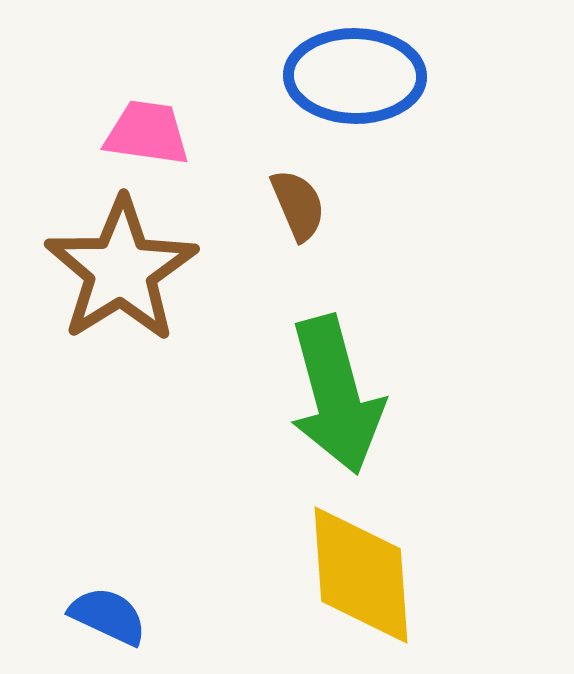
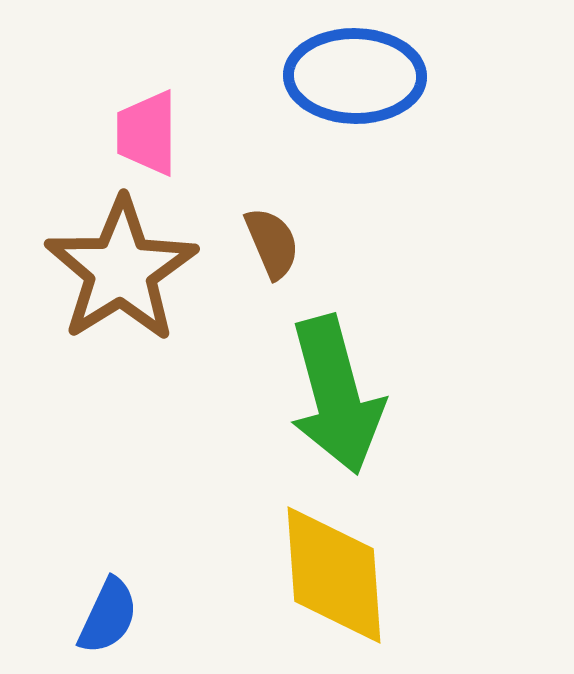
pink trapezoid: rotated 98 degrees counterclockwise
brown semicircle: moved 26 px left, 38 px down
yellow diamond: moved 27 px left
blue semicircle: rotated 90 degrees clockwise
